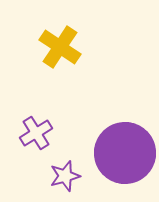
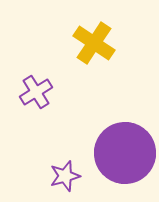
yellow cross: moved 34 px right, 4 px up
purple cross: moved 41 px up
